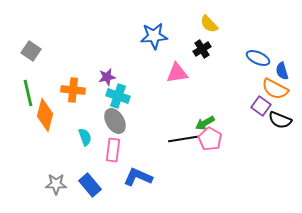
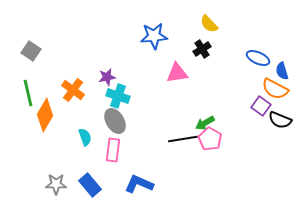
orange cross: rotated 30 degrees clockwise
orange diamond: rotated 16 degrees clockwise
blue L-shape: moved 1 px right, 7 px down
